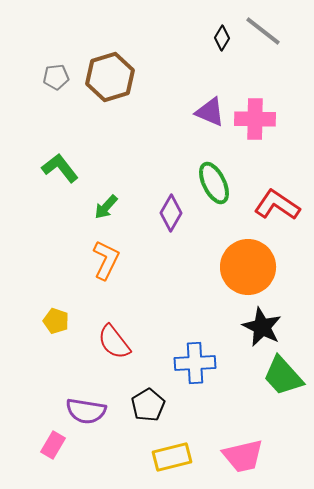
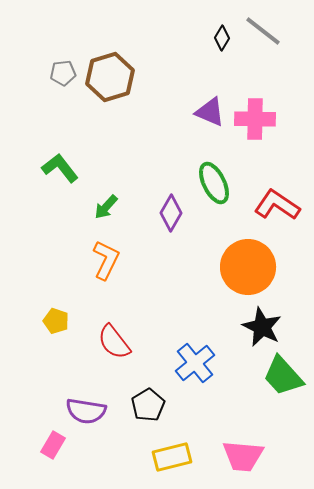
gray pentagon: moved 7 px right, 4 px up
blue cross: rotated 36 degrees counterclockwise
pink trapezoid: rotated 18 degrees clockwise
